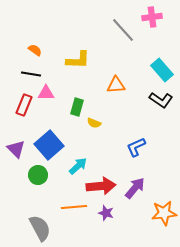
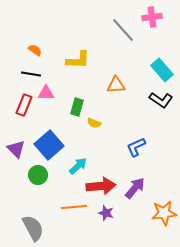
gray semicircle: moved 7 px left
